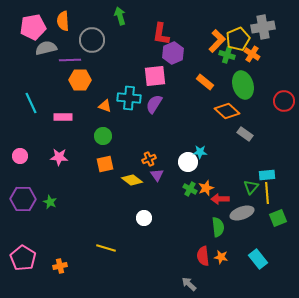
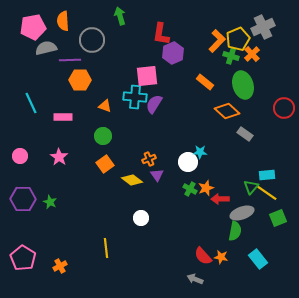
gray cross at (263, 27): rotated 15 degrees counterclockwise
orange cross at (252, 54): rotated 14 degrees clockwise
green cross at (227, 55): moved 4 px right, 1 px down
pink square at (155, 76): moved 8 px left
cyan cross at (129, 98): moved 6 px right, 1 px up
red circle at (284, 101): moved 7 px down
pink star at (59, 157): rotated 30 degrees clockwise
orange square at (105, 164): rotated 24 degrees counterclockwise
yellow line at (267, 193): rotated 50 degrees counterclockwise
white circle at (144, 218): moved 3 px left
green semicircle at (218, 227): moved 17 px right, 4 px down; rotated 18 degrees clockwise
yellow line at (106, 248): rotated 66 degrees clockwise
red semicircle at (203, 256): rotated 36 degrees counterclockwise
orange cross at (60, 266): rotated 16 degrees counterclockwise
gray arrow at (189, 284): moved 6 px right, 5 px up; rotated 21 degrees counterclockwise
